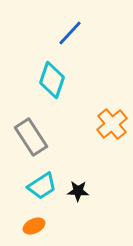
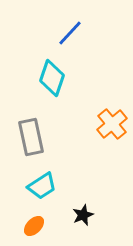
cyan diamond: moved 2 px up
gray rectangle: rotated 21 degrees clockwise
black star: moved 5 px right, 24 px down; rotated 25 degrees counterclockwise
orange ellipse: rotated 20 degrees counterclockwise
